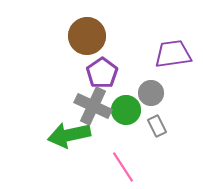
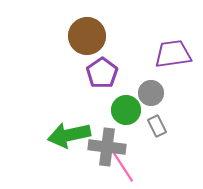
gray cross: moved 14 px right, 41 px down; rotated 18 degrees counterclockwise
